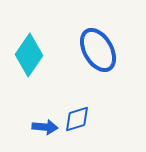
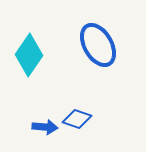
blue ellipse: moved 5 px up
blue diamond: rotated 36 degrees clockwise
